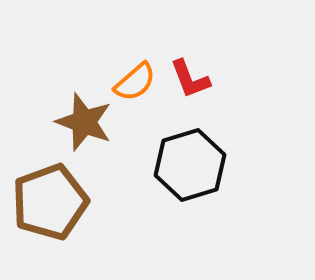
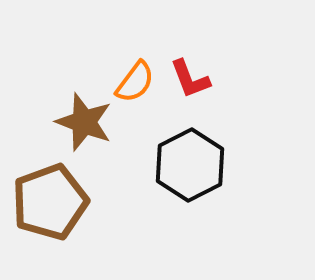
orange semicircle: rotated 12 degrees counterclockwise
black hexagon: rotated 10 degrees counterclockwise
